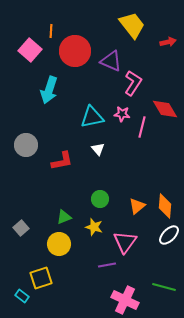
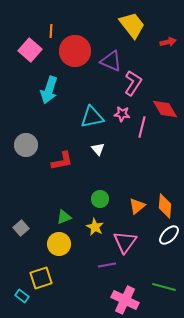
yellow star: moved 1 px right; rotated 12 degrees clockwise
